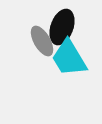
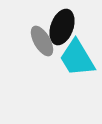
cyan trapezoid: moved 8 px right
